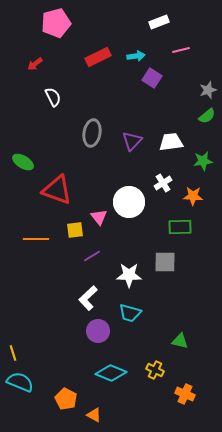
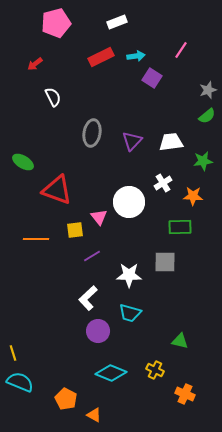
white rectangle: moved 42 px left
pink line: rotated 42 degrees counterclockwise
red rectangle: moved 3 px right
